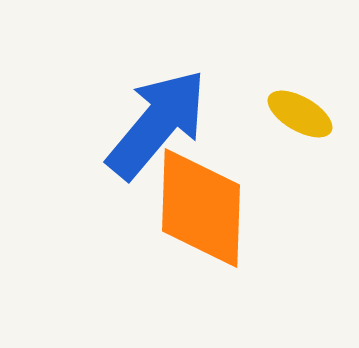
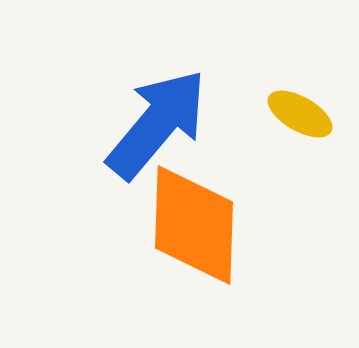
orange diamond: moved 7 px left, 17 px down
